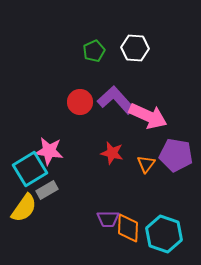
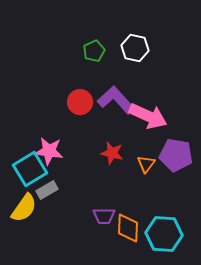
white hexagon: rotated 8 degrees clockwise
purple trapezoid: moved 4 px left, 3 px up
cyan hexagon: rotated 15 degrees counterclockwise
